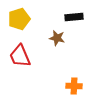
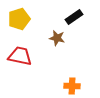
black rectangle: rotated 30 degrees counterclockwise
red trapezoid: rotated 125 degrees clockwise
orange cross: moved 2 px left
